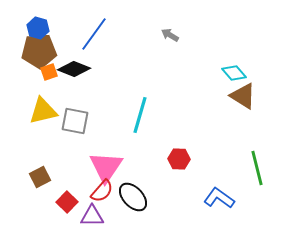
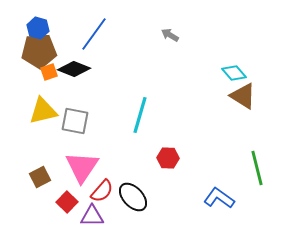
red hexagon: moved 11 px left, 1 px up
pink triangle: moved 24 px left
